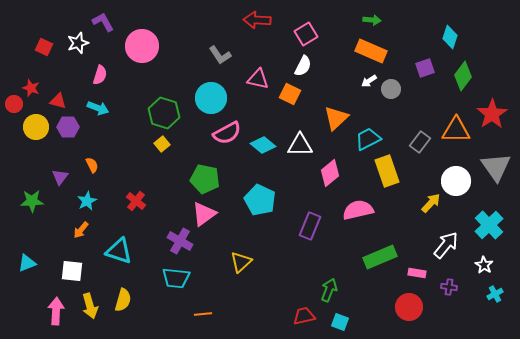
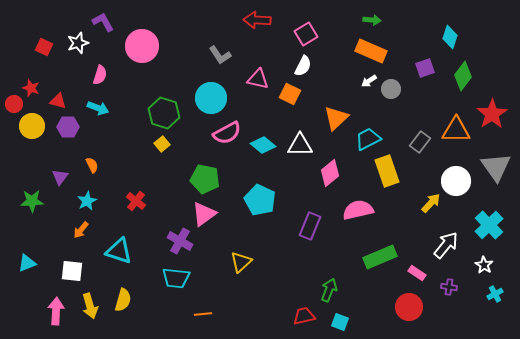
yellow circle at (36, 127): moved 4 px left, 1 px up
pink rectangle at (417, 273): rotated 24 degrees clockwise
